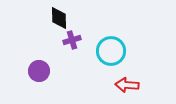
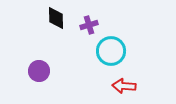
black diamond: moved 3 px left
purple cross: moved 17 px right, 15 px up
red arrow: moved 3 px left, 1 px down
